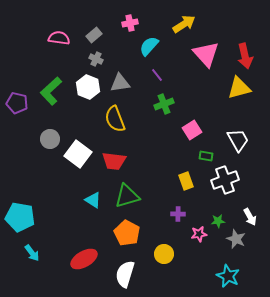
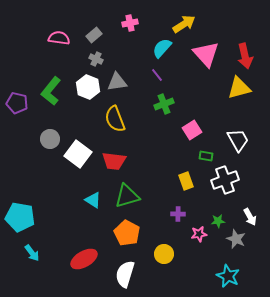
cyan semicircle: moved 13 px right, 2 px down
gray triangle: moved 3 px left, 1 px up
green L-shape: rotated 8 degrees counterclockwise
